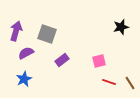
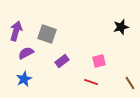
purple rectangle: moved 1 px down
red line: moved 18 px left
